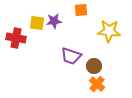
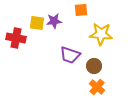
yellow star: moved 8 px left, 3 px down
purple trapezoid: moved 1 px left, 1 px up
orange cross: moved 3 px down
